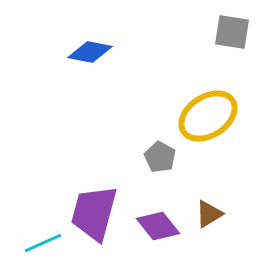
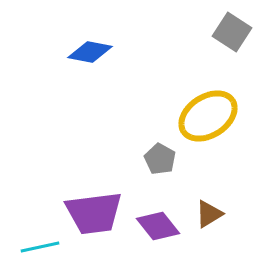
gray square: rotated 24 degrees clockwise
gray pentagon: moved 2 px down
purple trapezoid: rotated 112 degrees counterclockwise
cyan line: moved 3 px left, 4 px down; rotated 12 degrees clockwise
